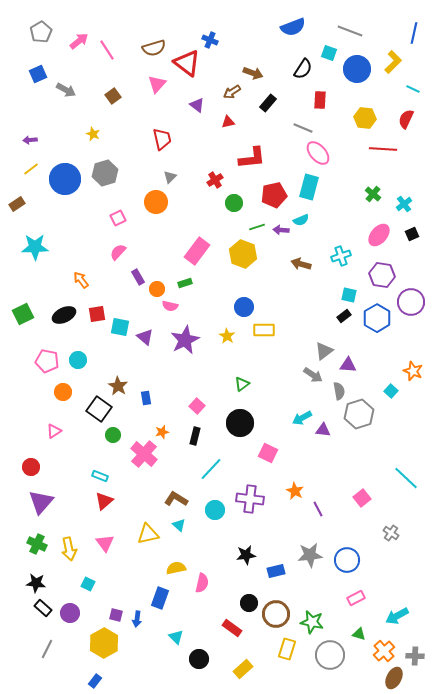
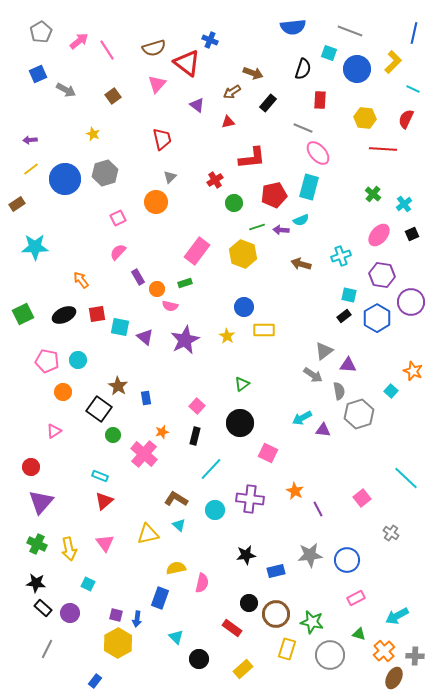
blue semicircle at (293, 27): rotated 15 degrees clockwise
black semicircle at (303, 69): rotated 15 degrees counterclockwise
yellow hexagon at (104, 643): moved 14 px right
